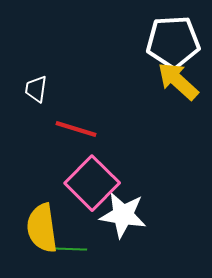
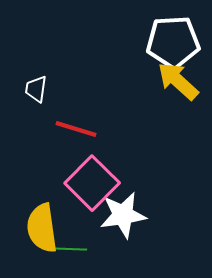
white star: rotated 18 degrees counterclockwise
